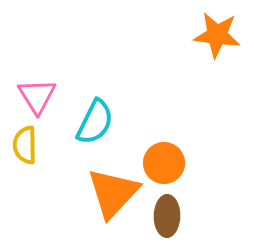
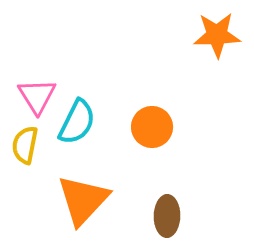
orange star: rotated 9 degrees counterclockwise
cyan semicircle: moved 18 px left
yellow semicircle: rotated 12 degrees clockwise
orange circle: moved 12 px left, 36 px up
orange triangle: moved 30 px left, 7 px down
